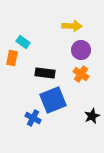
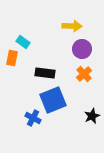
purple circle: moved 1 px right, 1 px up
orange cross: moved 3 px right; rotated 14 degrees clockwise
